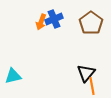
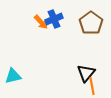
orange arrow: rotated 63 degrees counterclockwise
